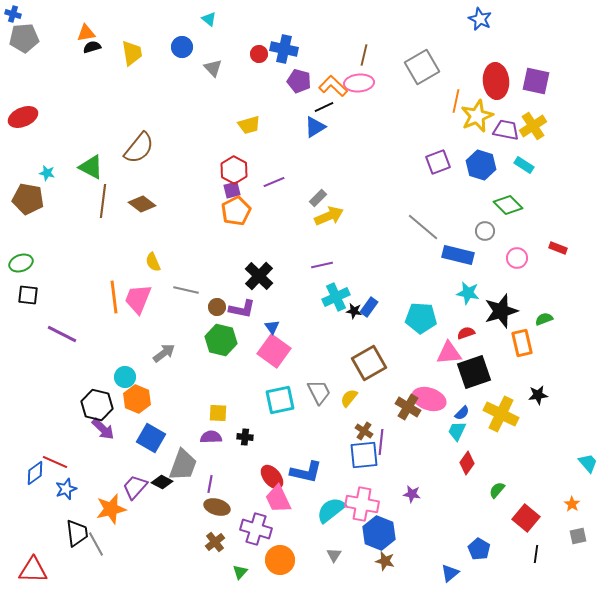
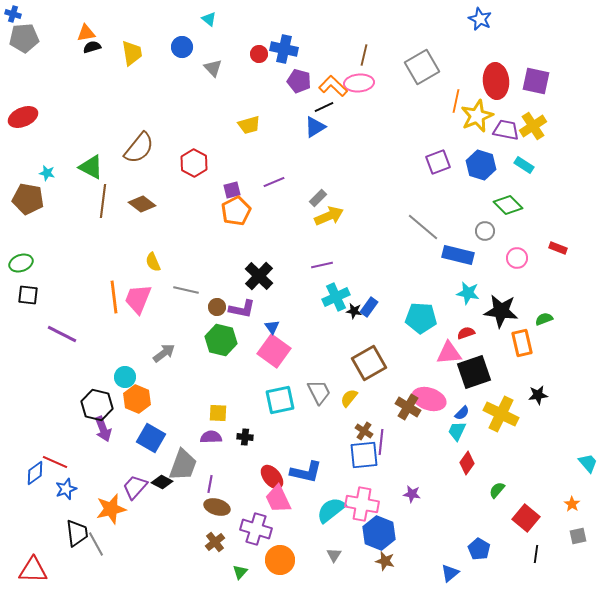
red hexagon at (234, 170): moved 40 px left, 7 px up
black star at (501, 311): rotated 24 degrees clockwise
purple arrow at (103, 429): rotated 25 degrees clockwise
